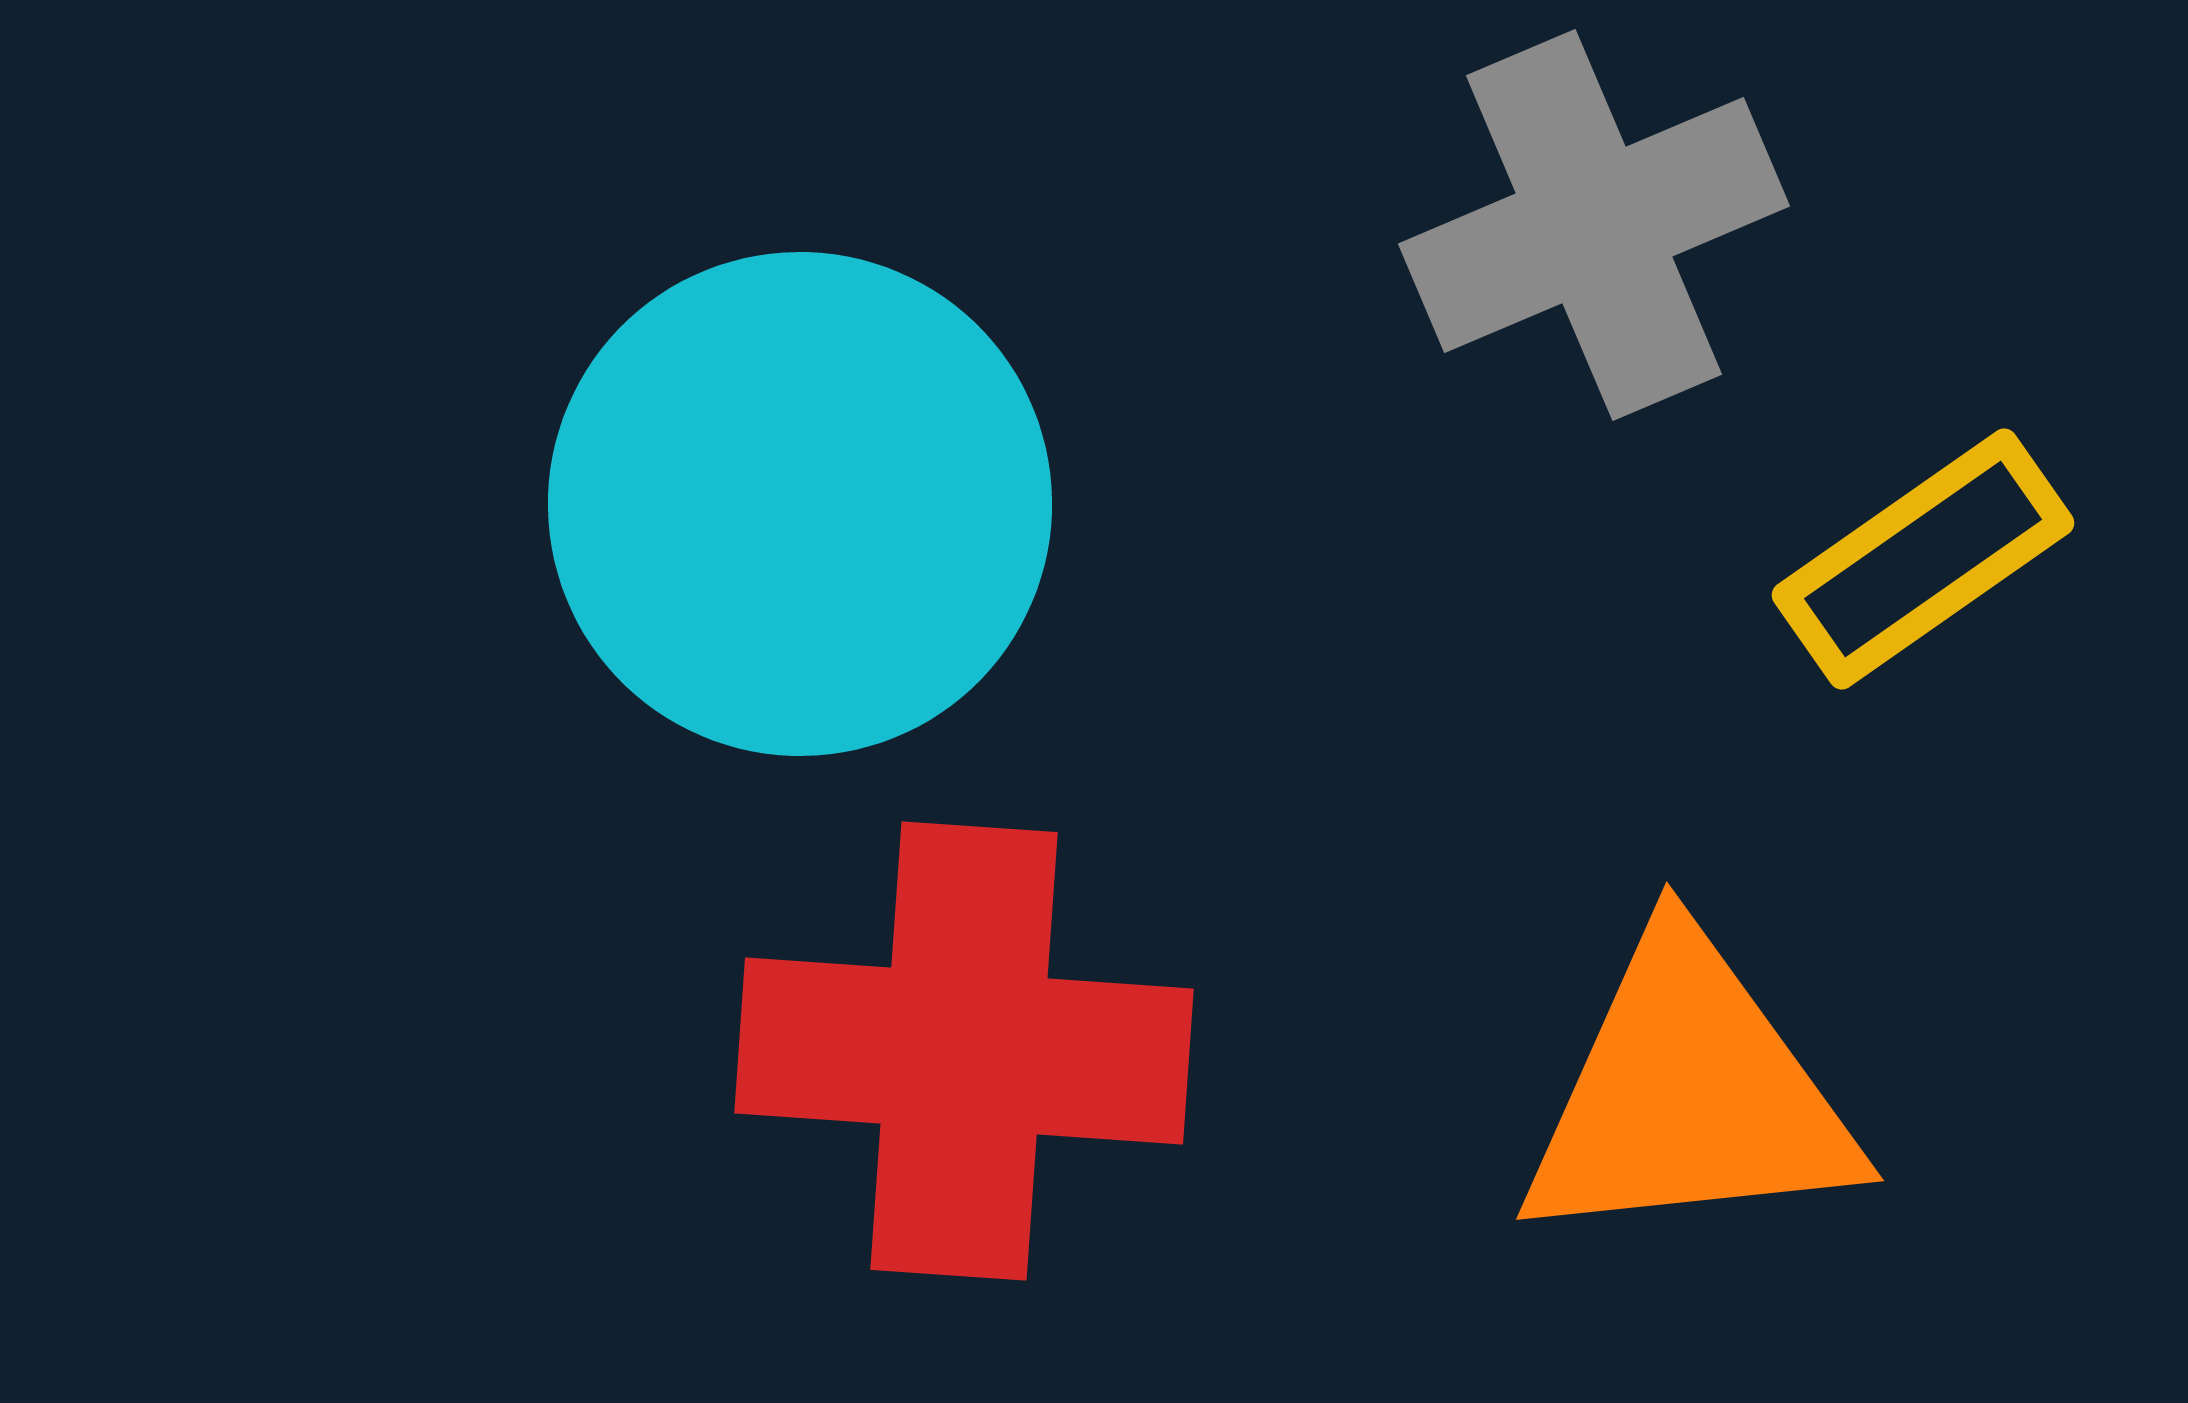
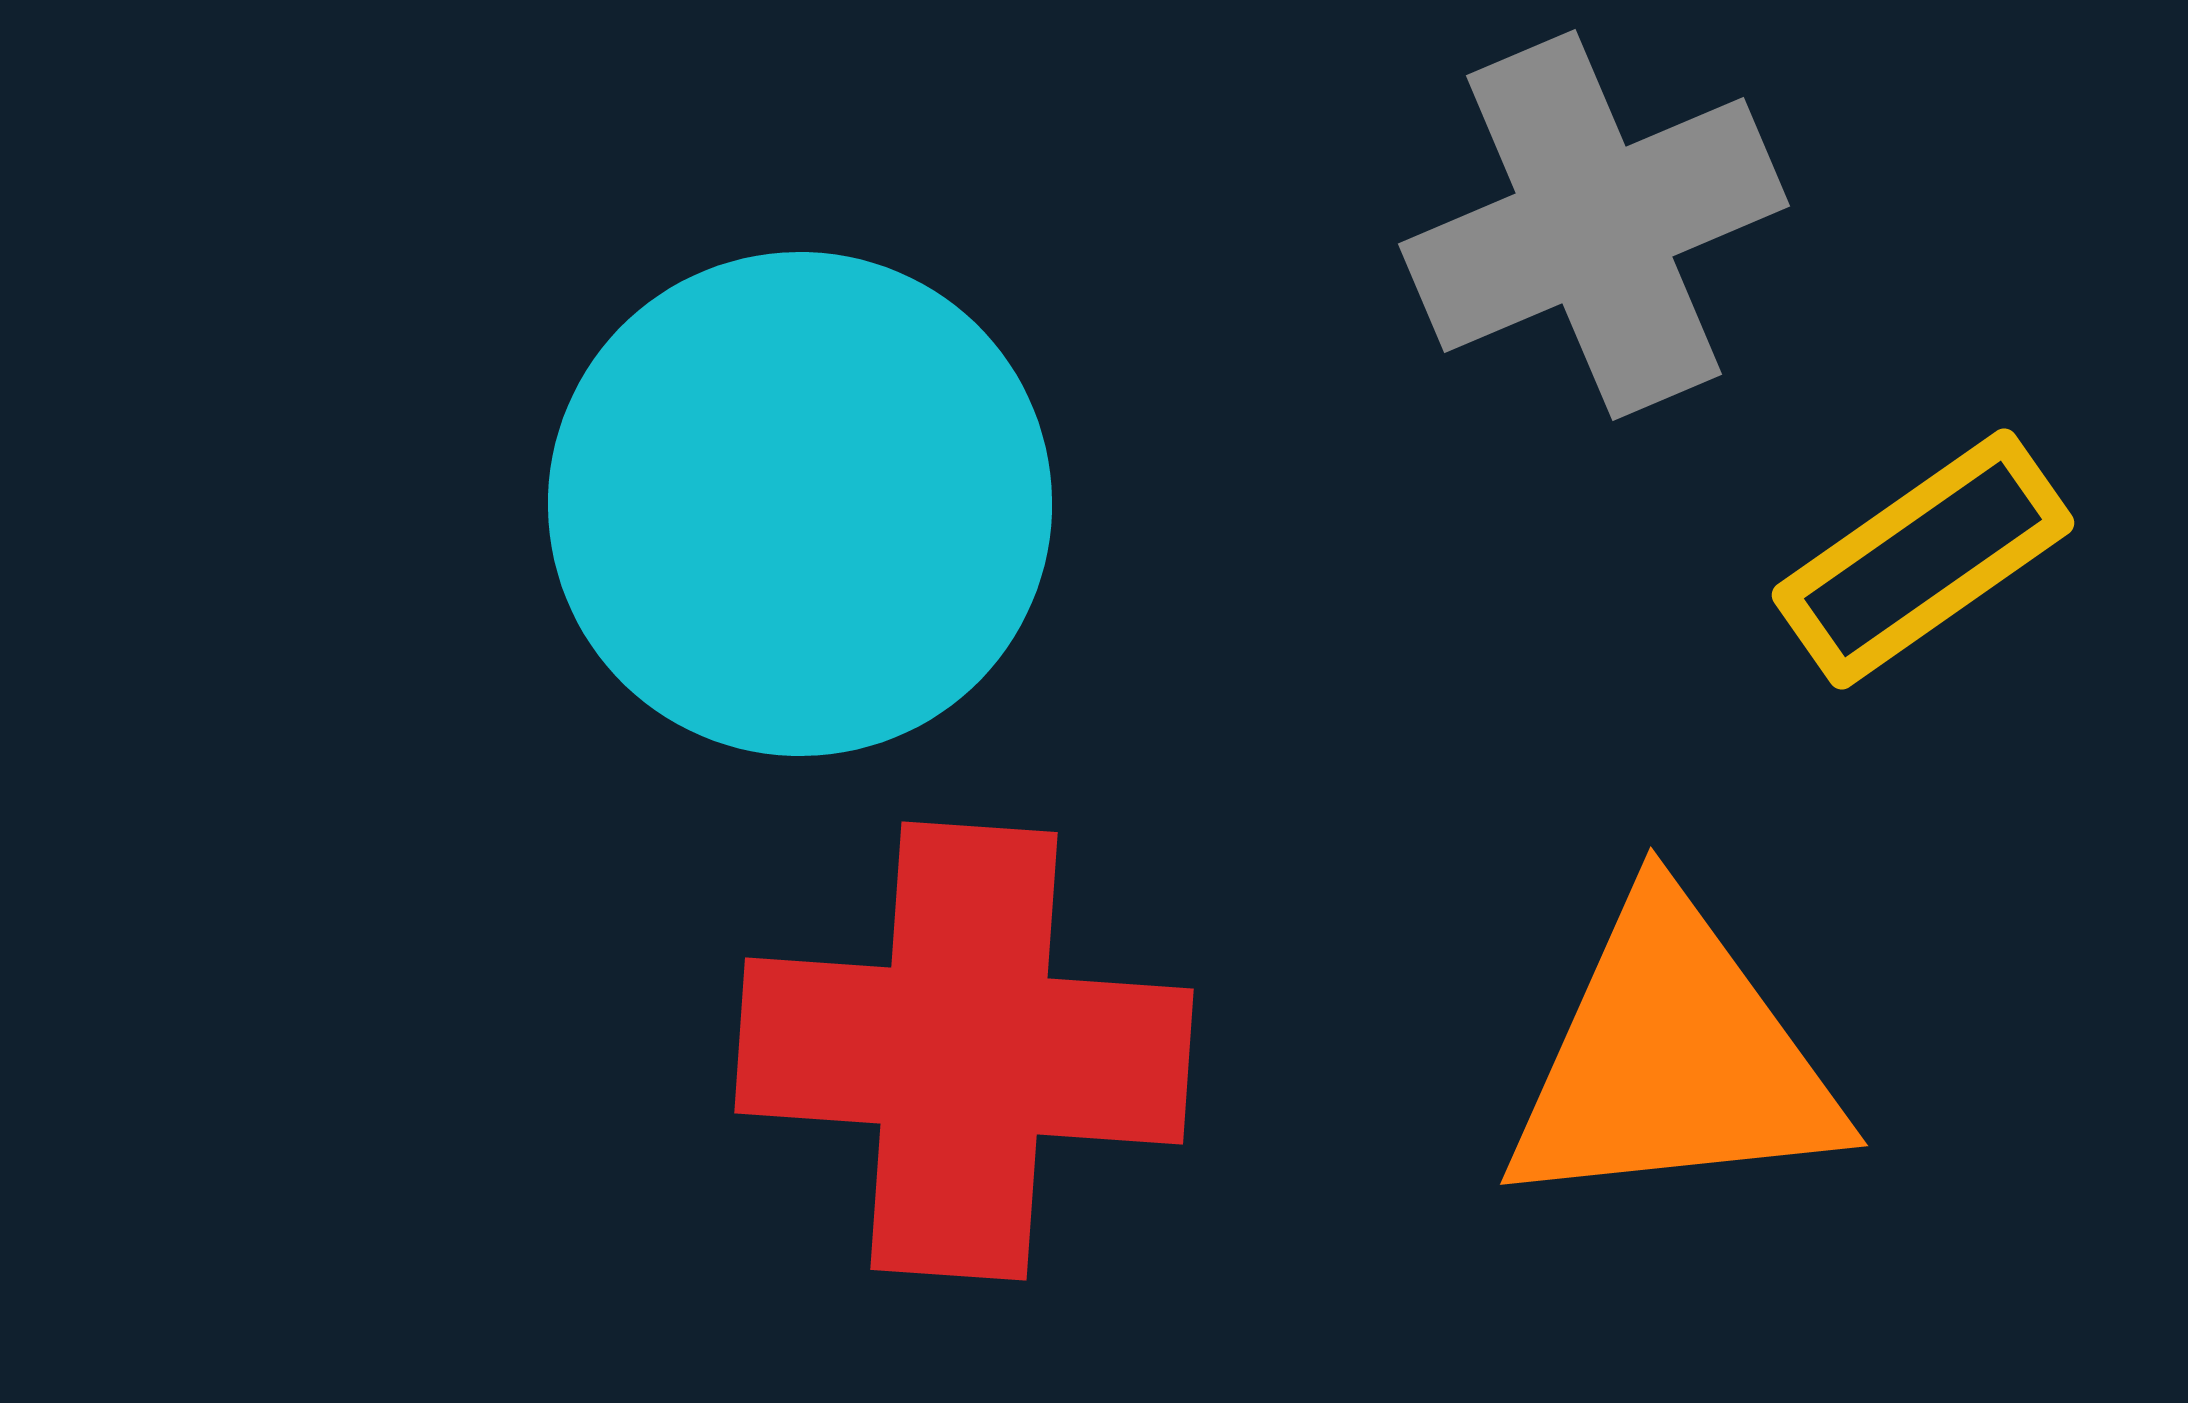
orange triangle: moved 16 px left, 35 px up
